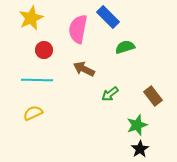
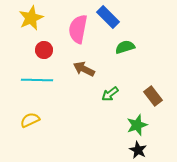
yellow semicircle: moved 3 px left, 7 px down
black star: moved 2 px left, 1 px down; rotated 12 degrees counterclockwise
